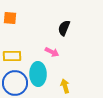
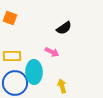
orange square: rotated 16 degrees clockwise
black semicircle: rotated 147 degrees counterclockwise
cyan ellipse: moved 4 px left, 2 px up
yellow arrow: moved 3 px left
